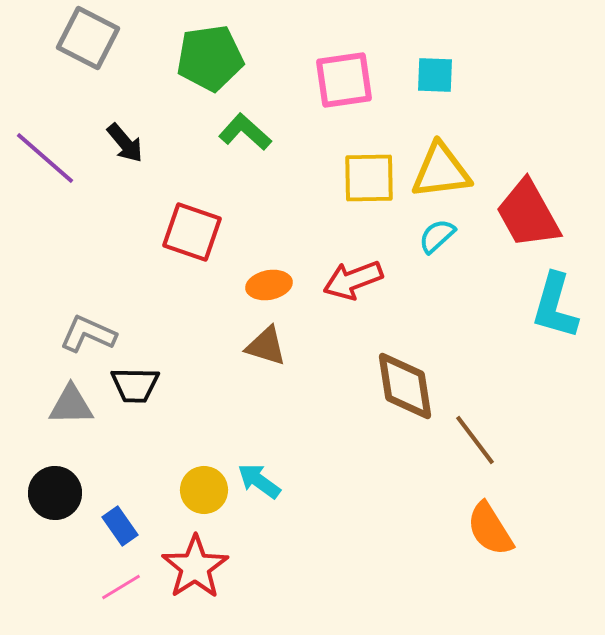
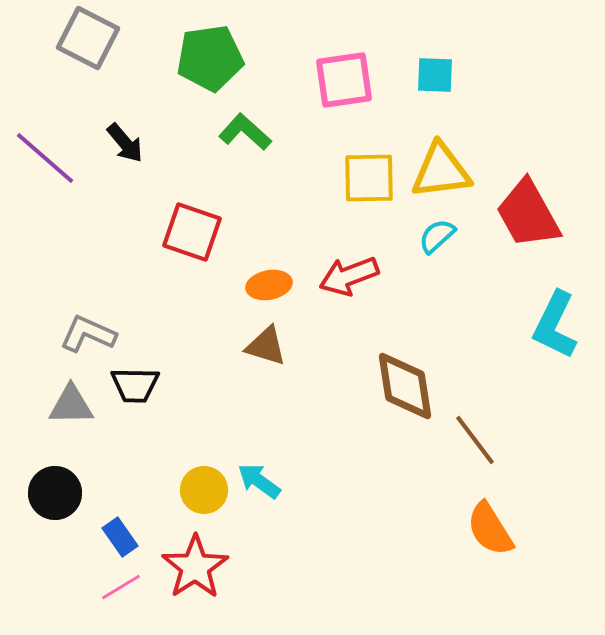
red arrow: moved 4 px left, 4 px up
cyan L-shape: moved 19 px down; rotated 10 degrees clockwise
blue rectangle: moved 11 px down
